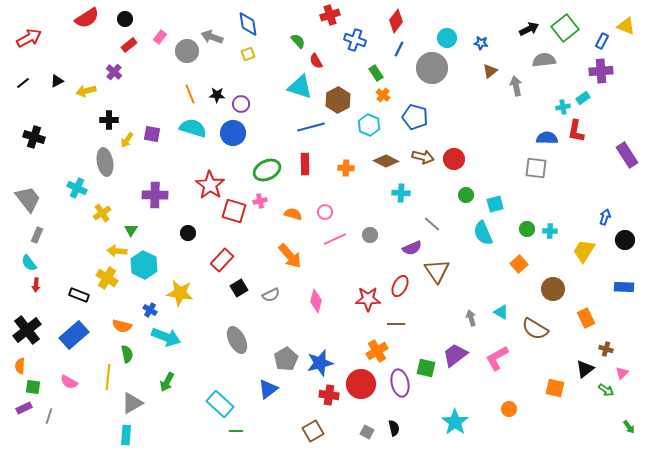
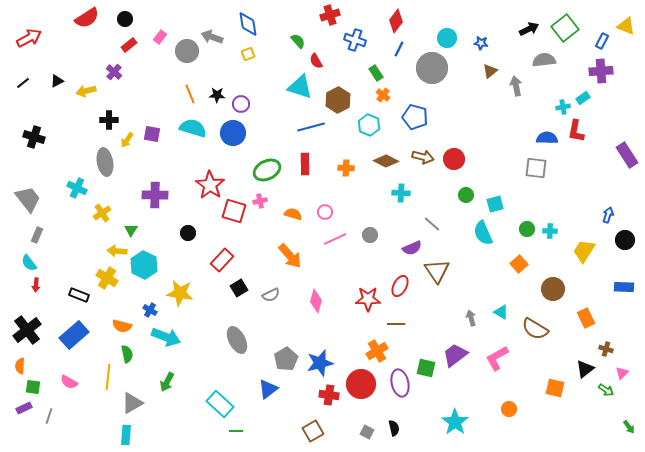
blue arrow at (605, 217): moved 3 px right, 2 px up
